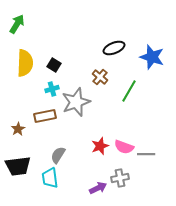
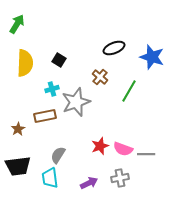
black square: moved 5 px right, 5 px up
pink semicircle: moved 1 px left, 2 px down
purple arrow: moved 9 px left, 5 px up
